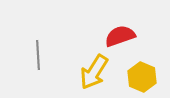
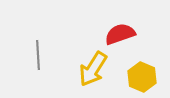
red semicircle: moved 2 px up
yellow arrow: moved 1 px left, 3 px up
